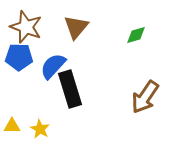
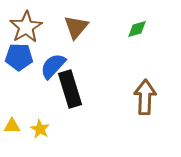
brown star: rotated 20 degrees clockwise
green diamond: moved 1 px right, 6 px up
brown arrow: rotated 148 degrees clockwise
